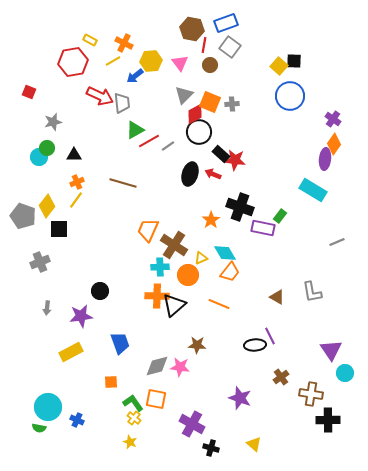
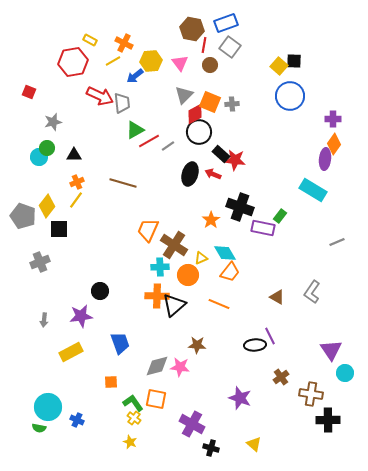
purple cross at (333, 119): rotated 35 degrees counterclockwise
gray L-shape at (312, 292): rotated 45 degrees clockwise
gray arrow at (47, 308): moved 3 px left, 12 px down
